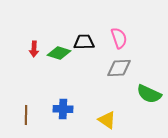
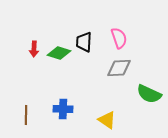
black trapezoid: rotated 85 degrees counterclockwise
